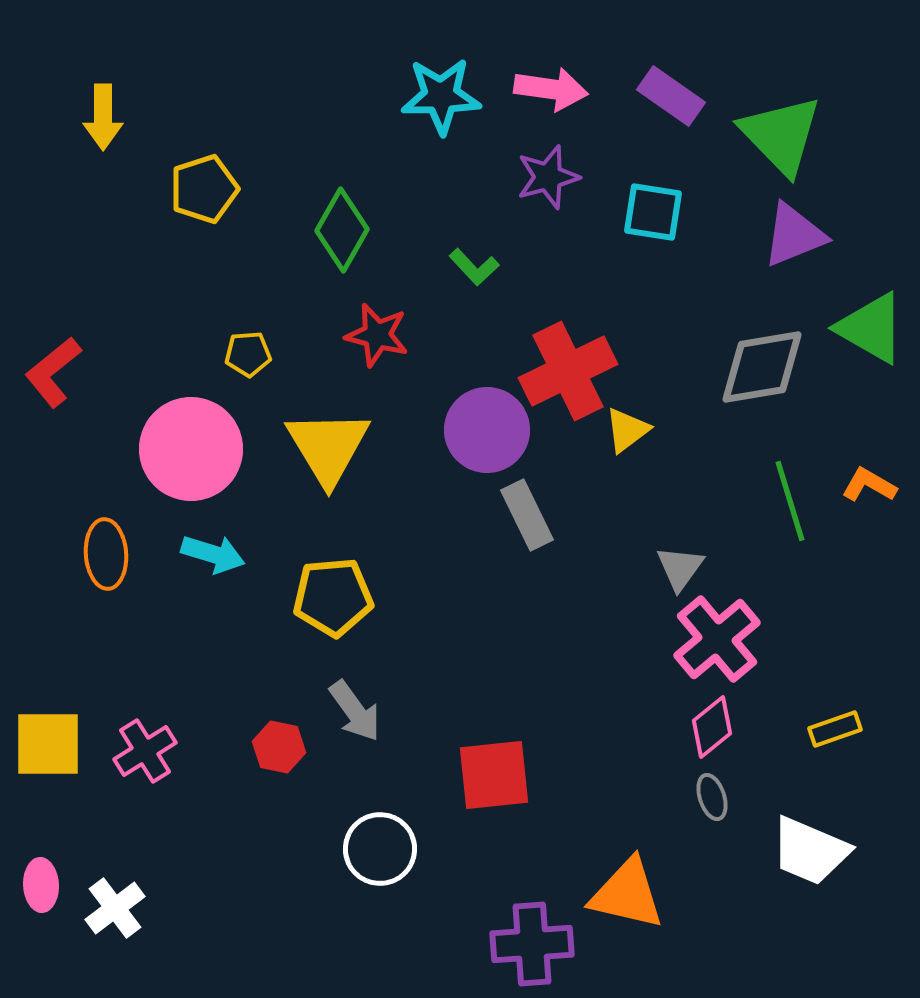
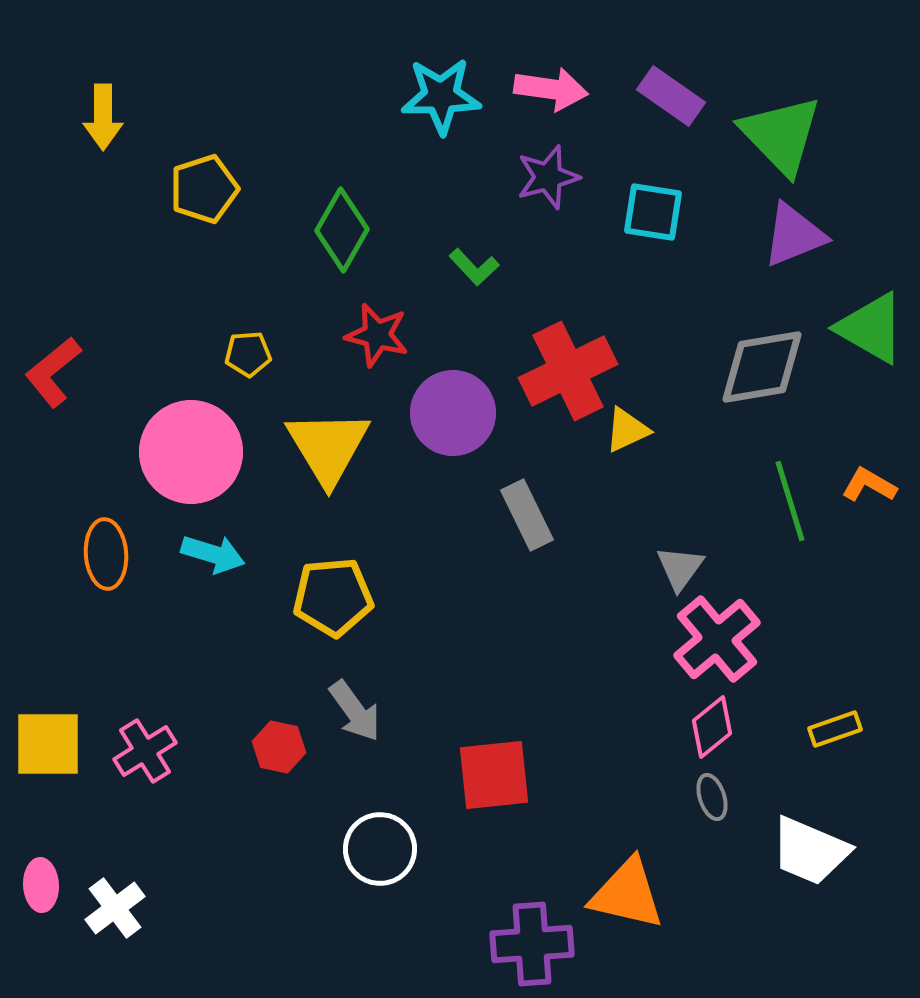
purple circle at (487, 430): moved 34 px left, 17 px up
yellow triangle at (627, 430): rotated 12 degrees clockwise
pink circle at (191, 449): moved 3 px down
